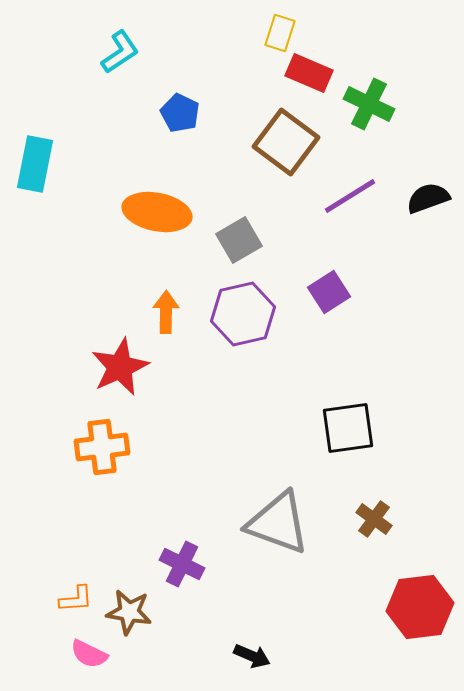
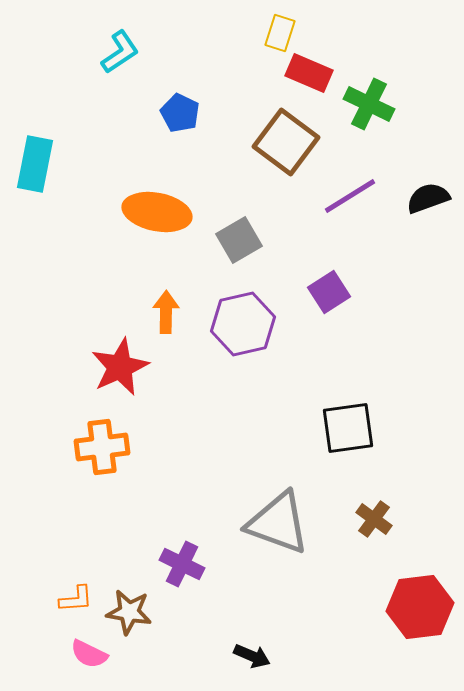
purple hexagon: moved 10 px down
